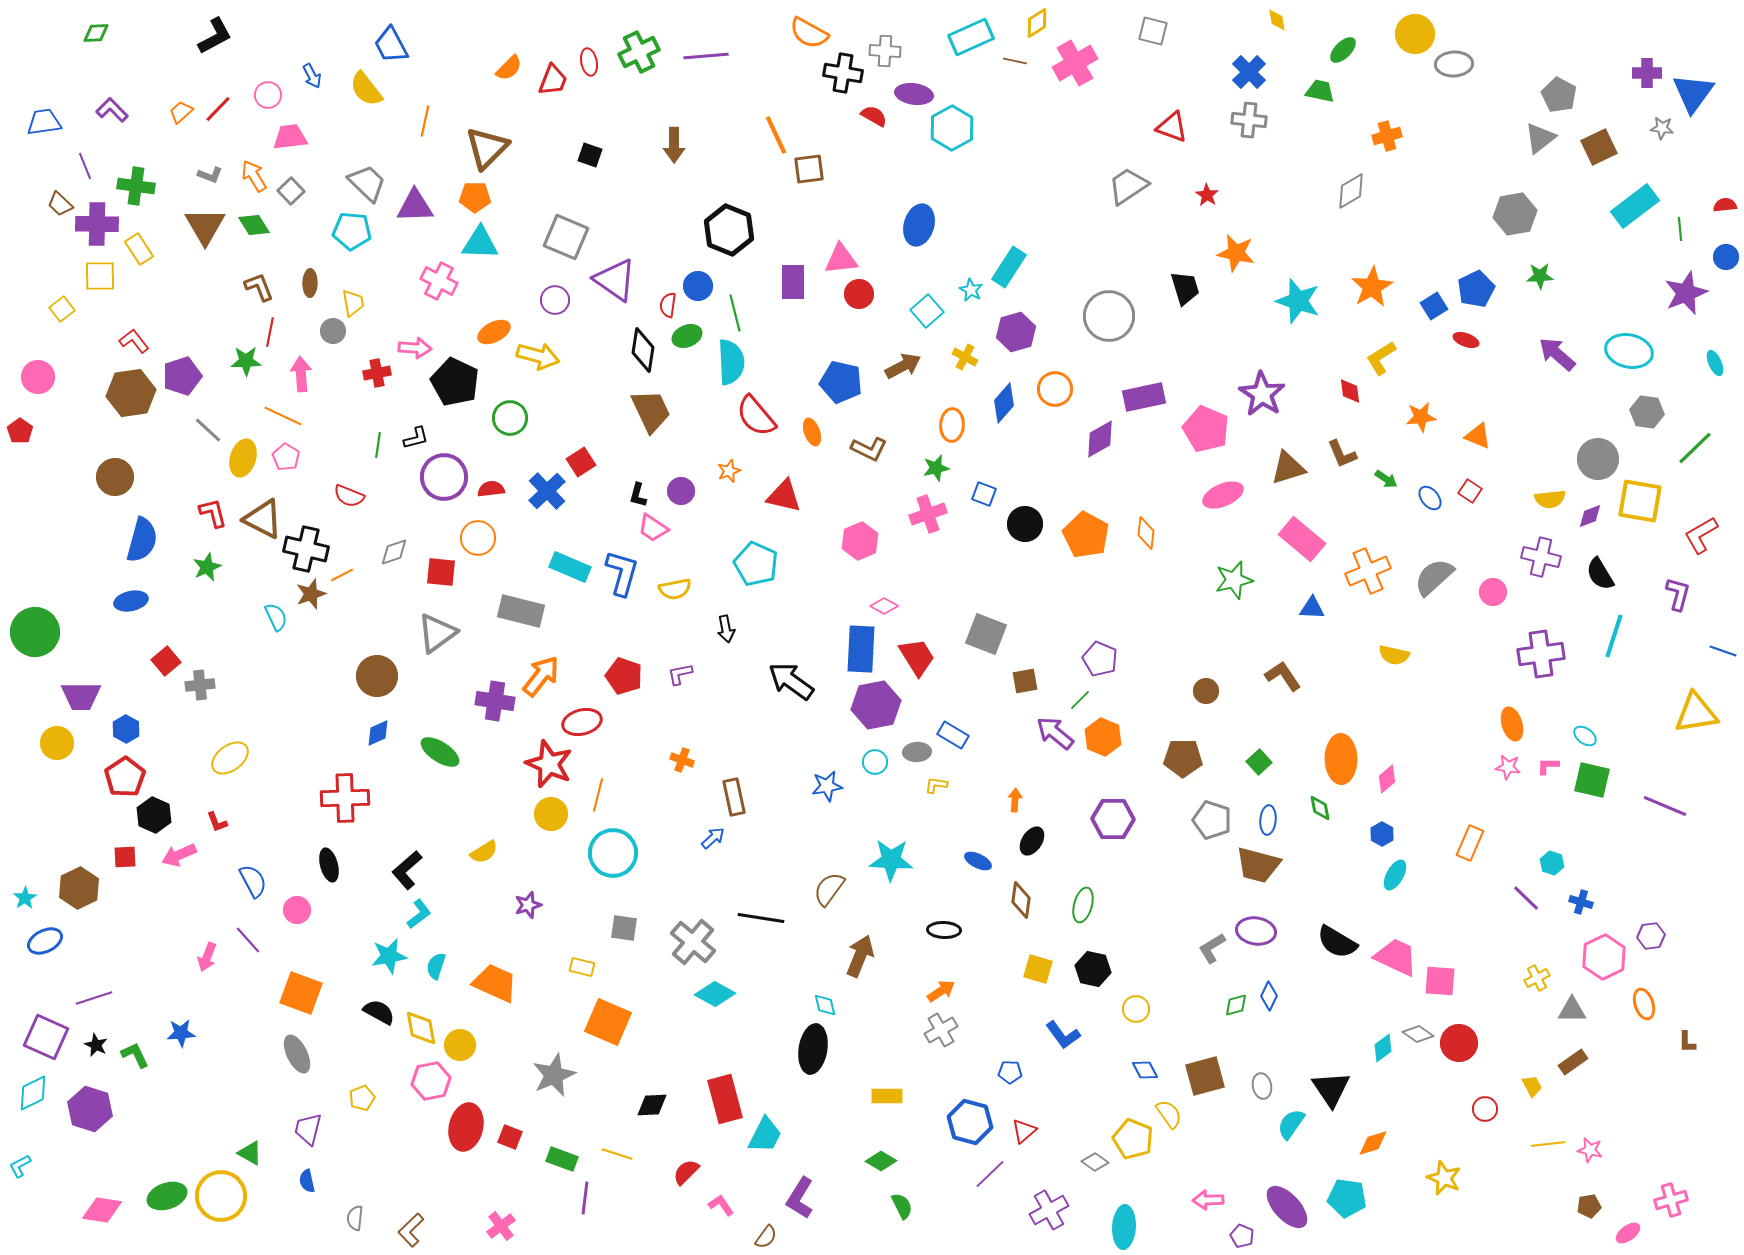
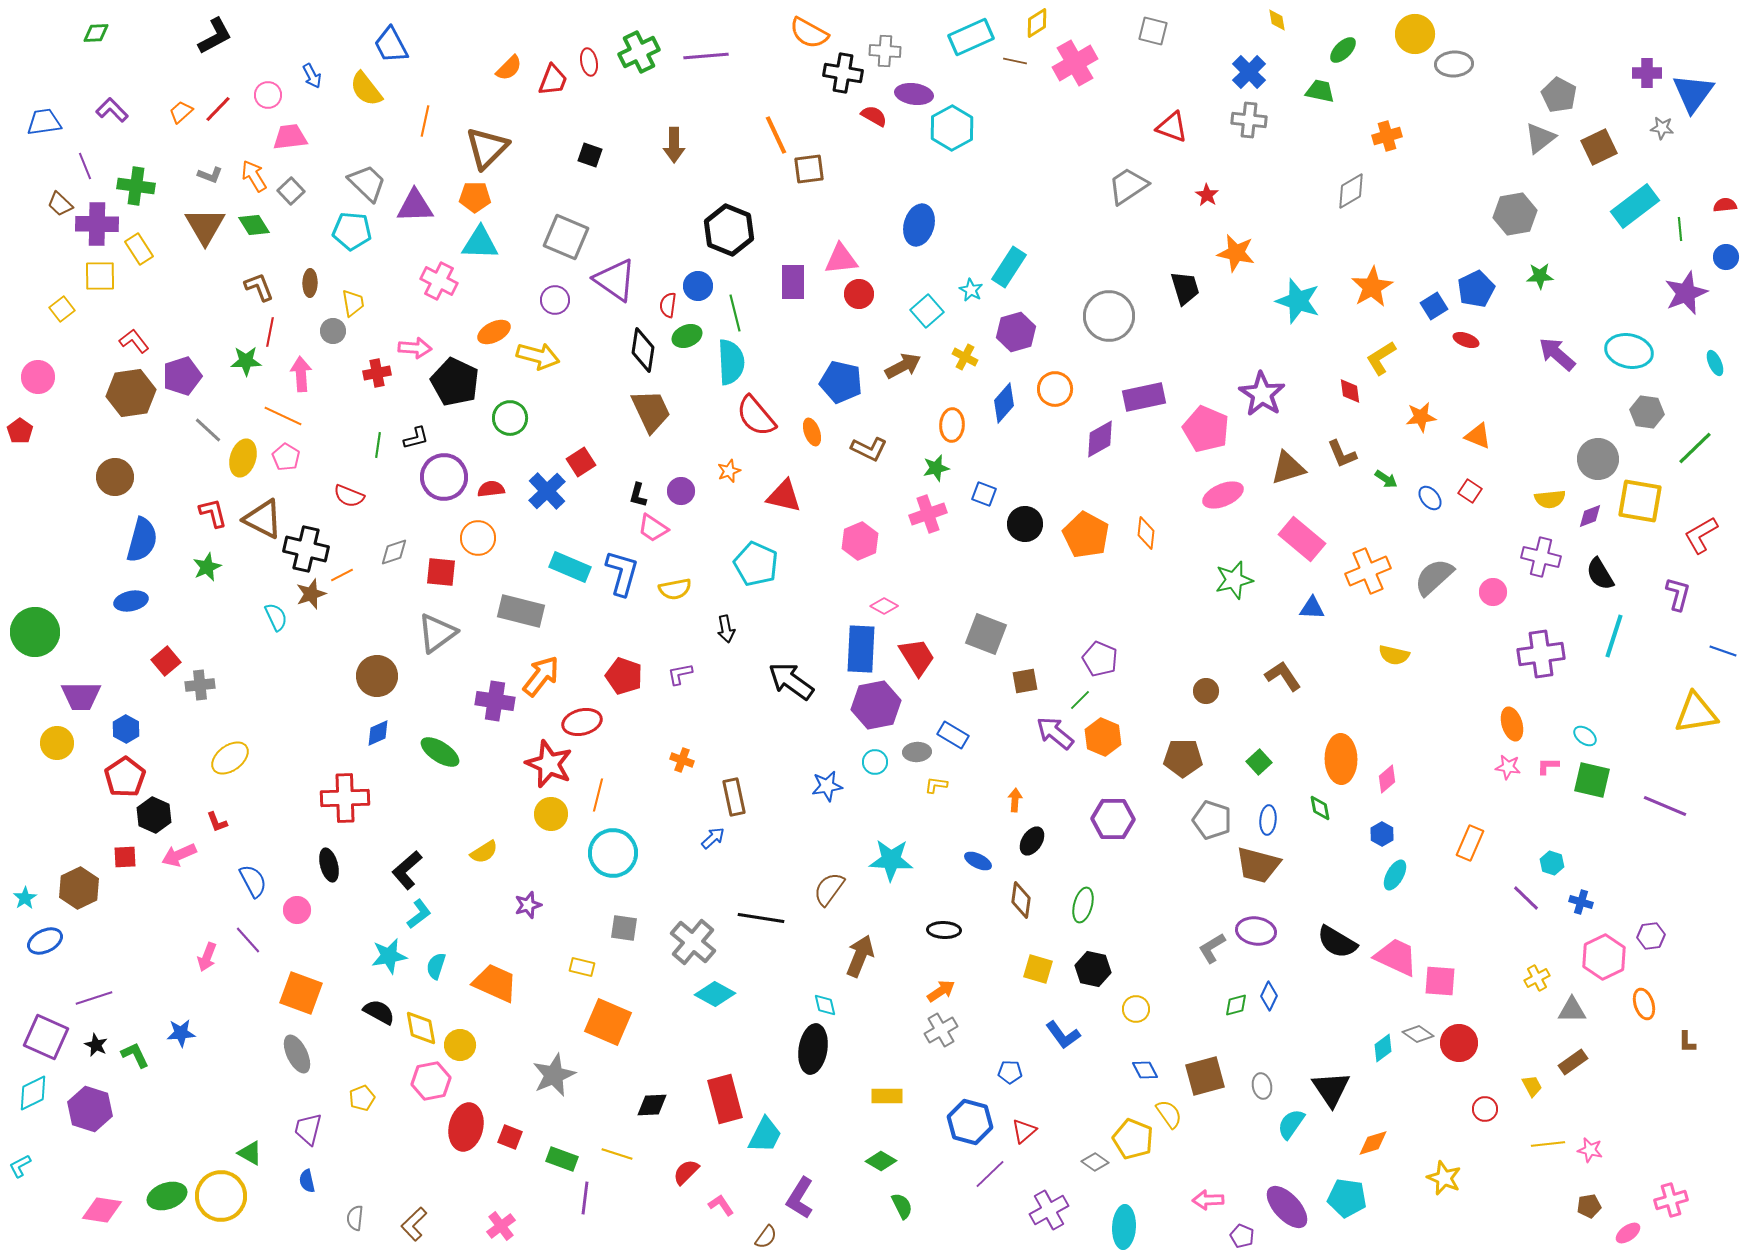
brown L-shape at (411, 1230): moved 3 px right, 6 px up
